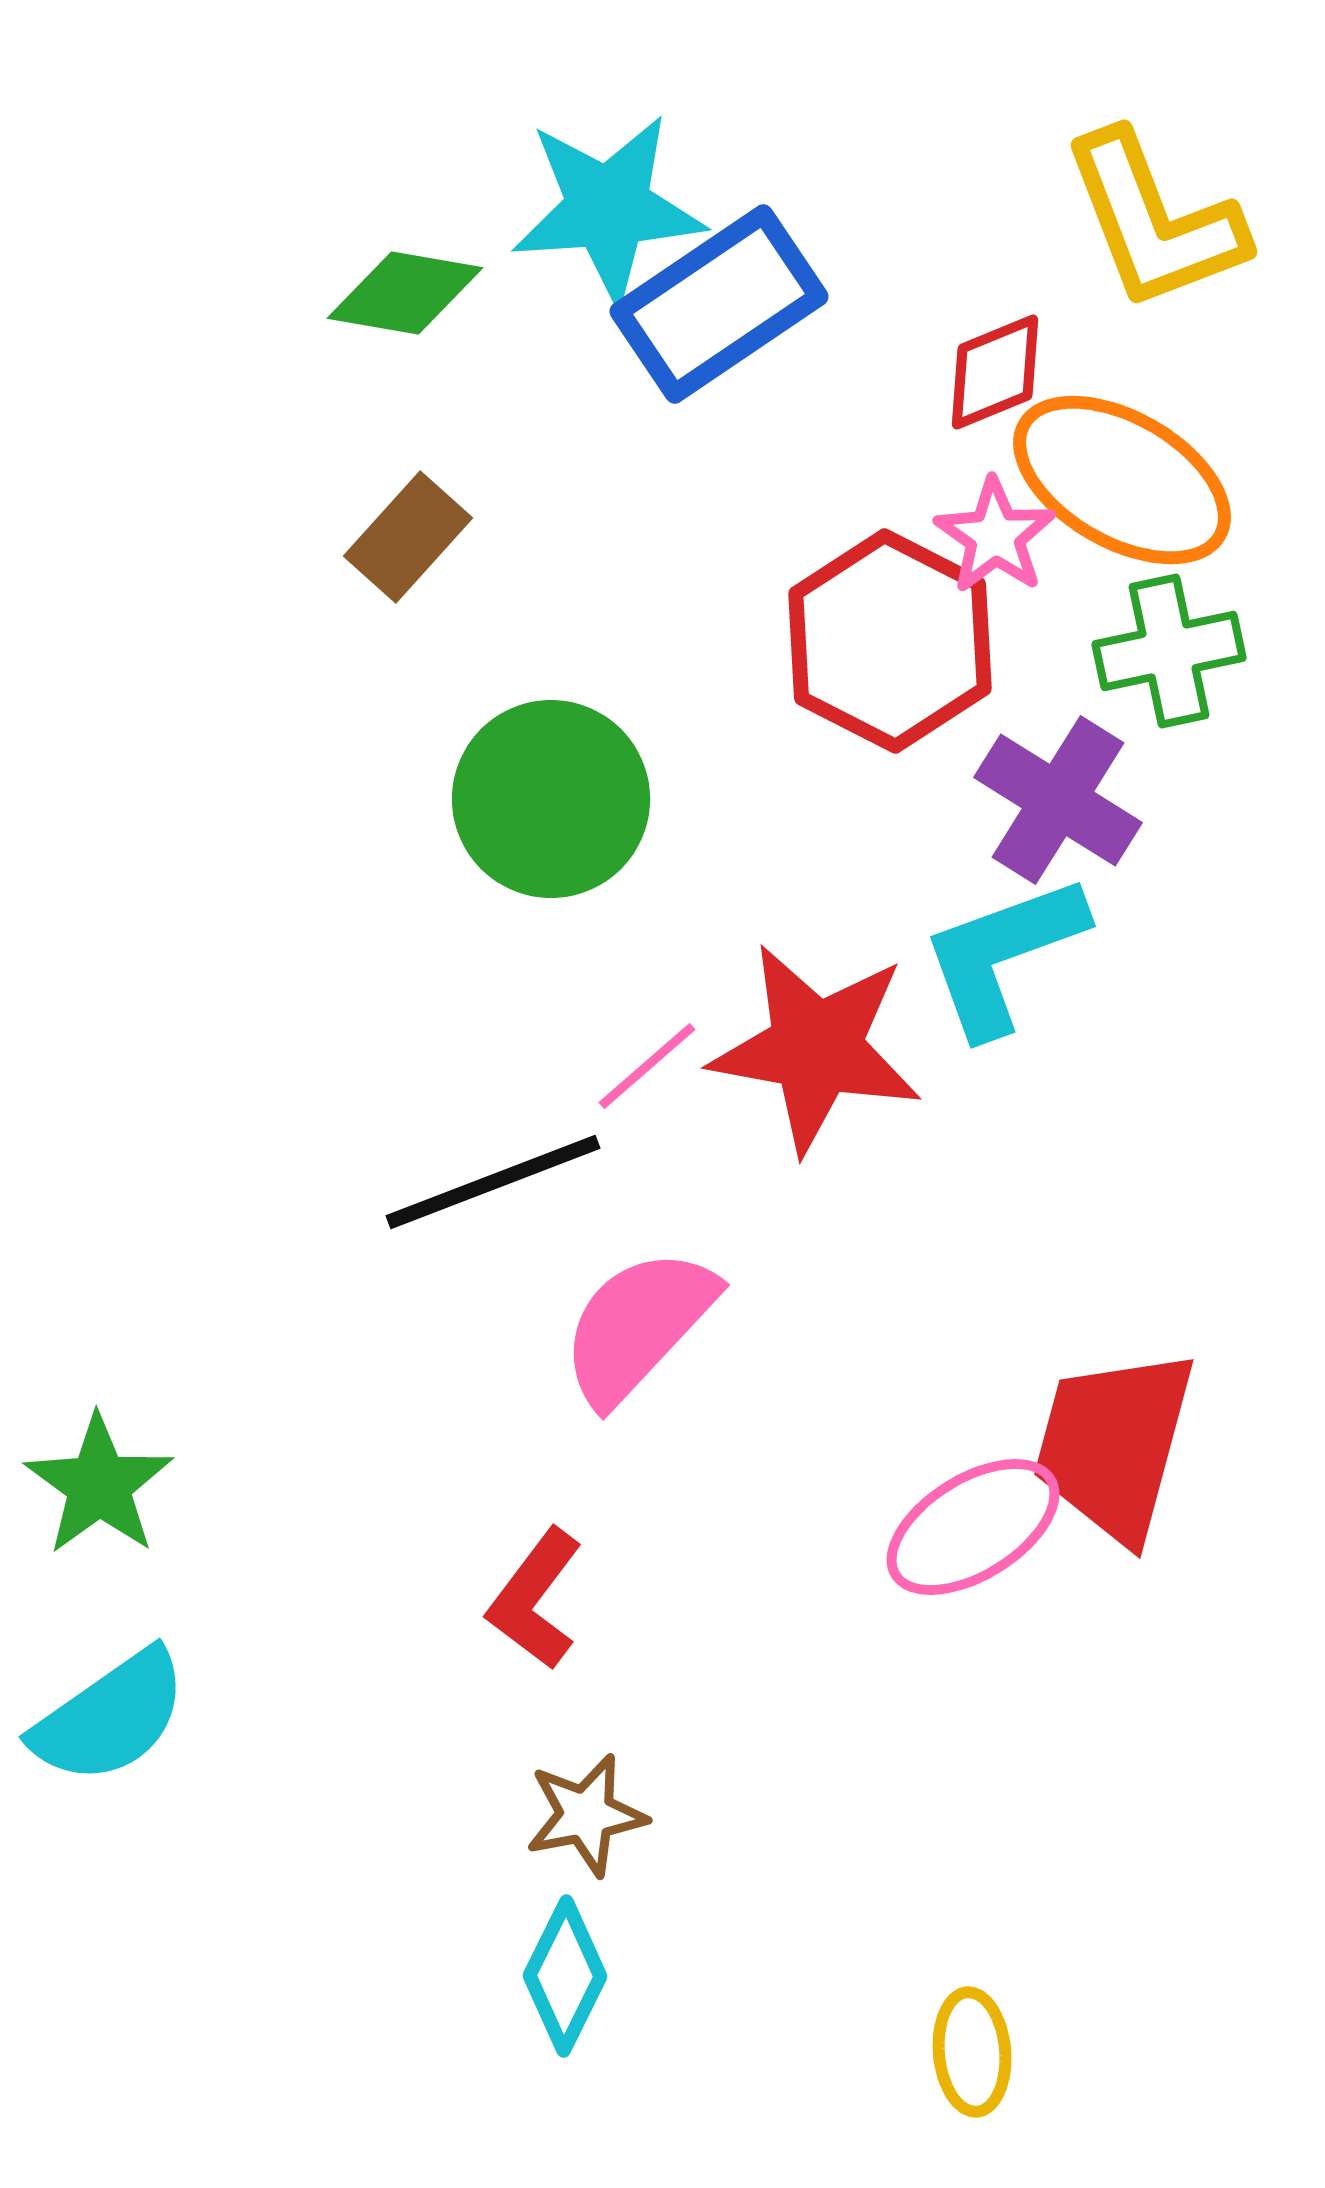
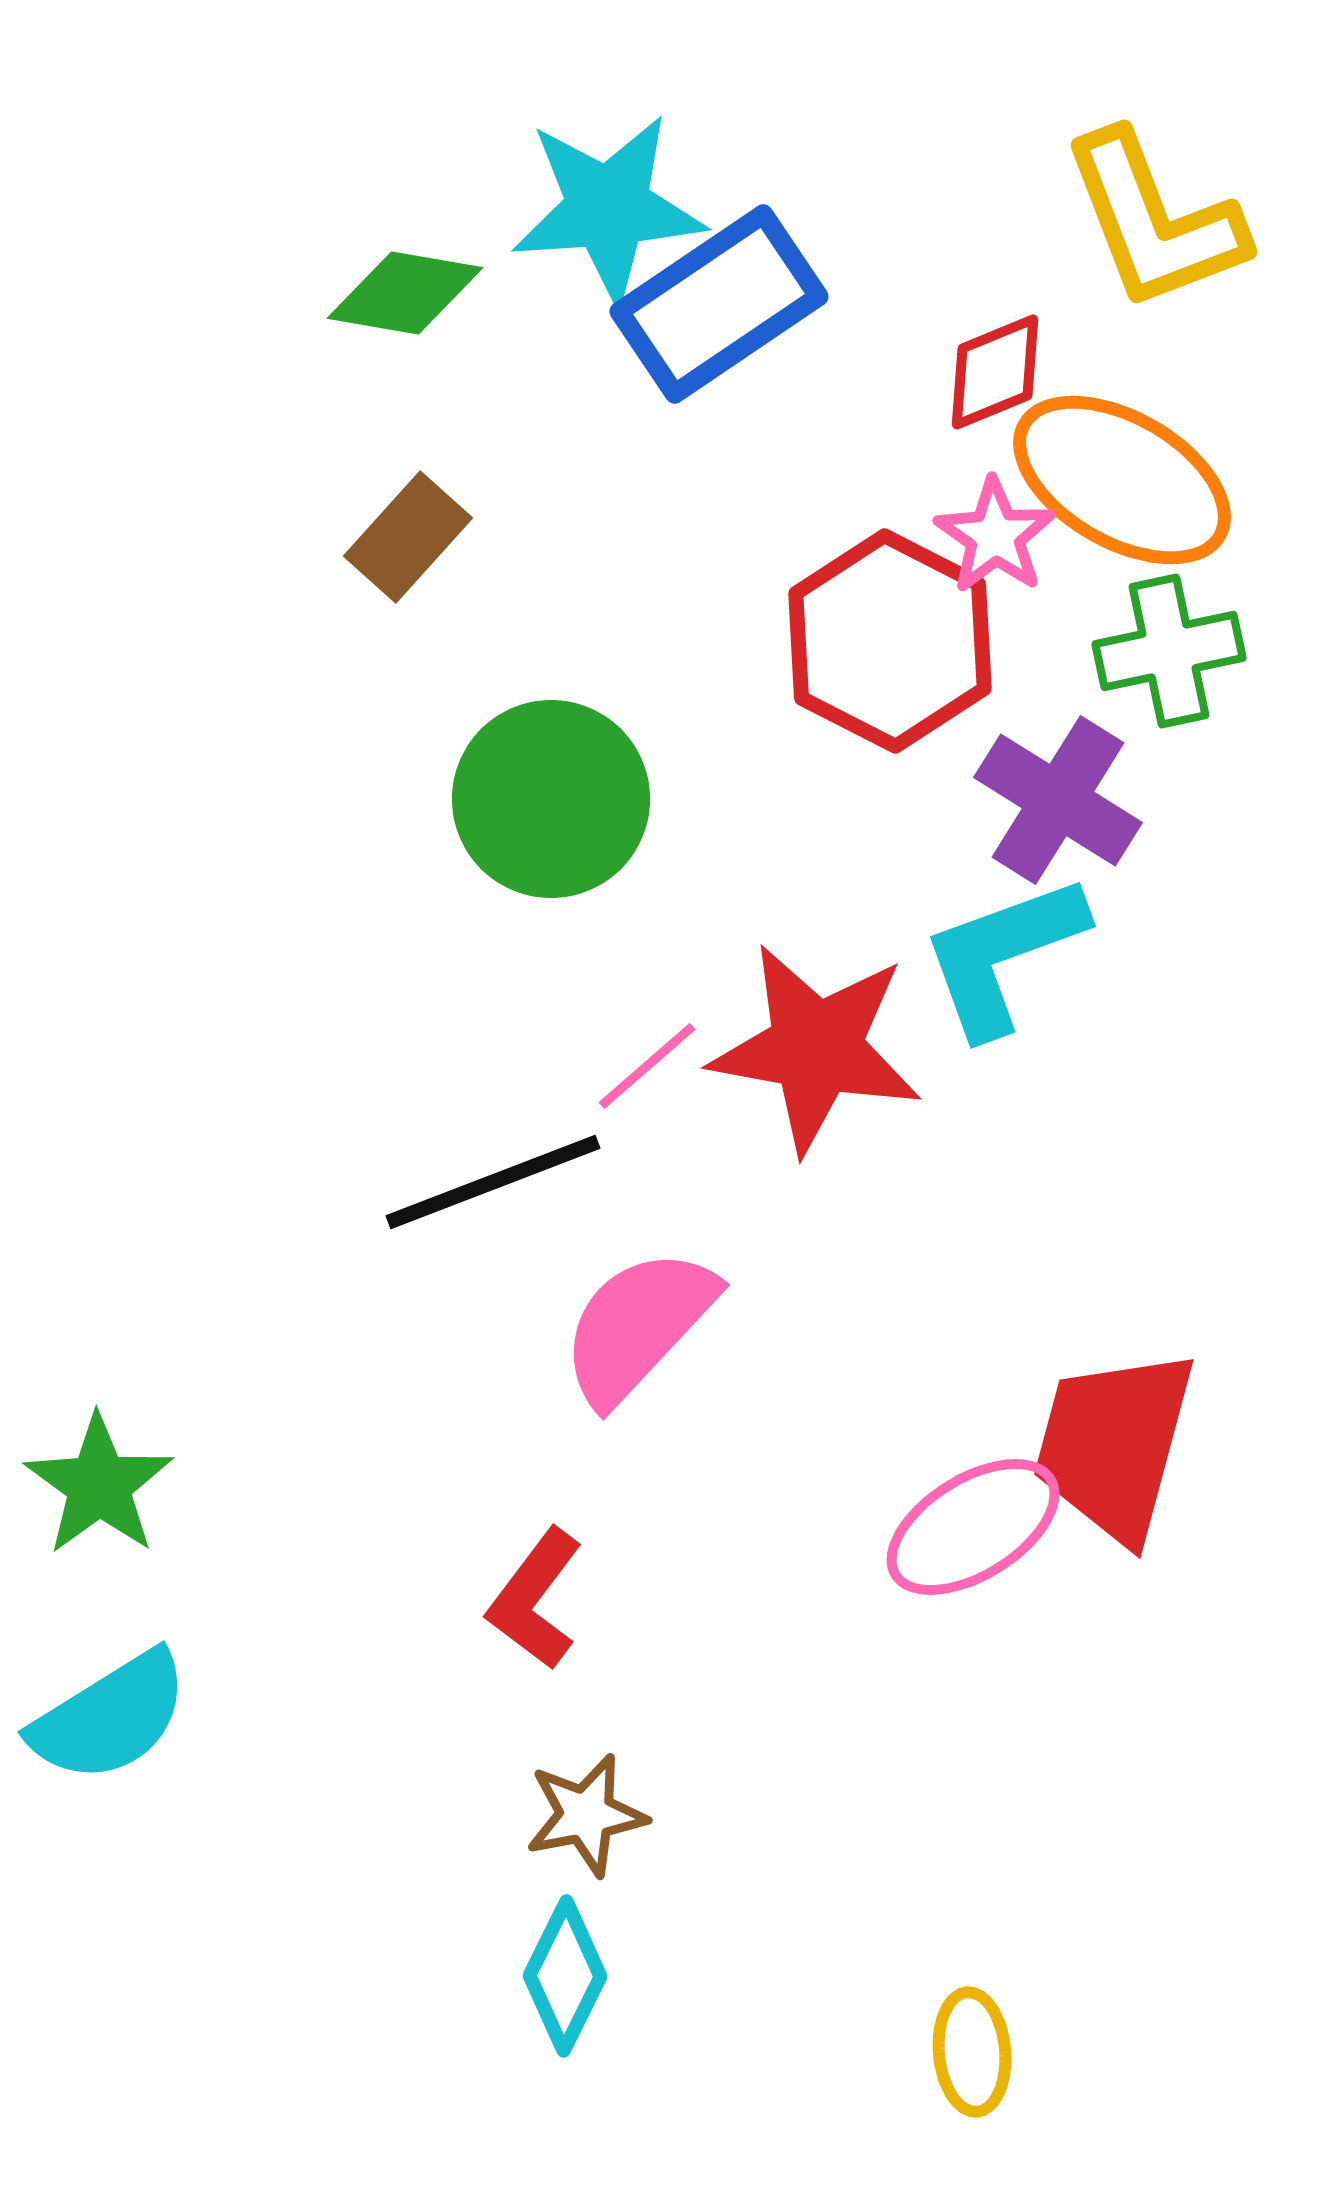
cyan semicircle: rotated 3 degrees clockwise
